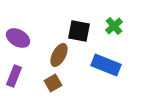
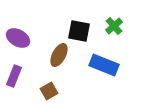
blue rectangle: moved 2 px left
brown square: moved 4 px left, 8 px down
